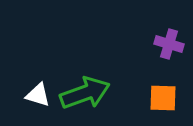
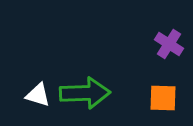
purple cross: rotated 16 degrees clockwise
green arrow: rotated 18 degrees clockwise
